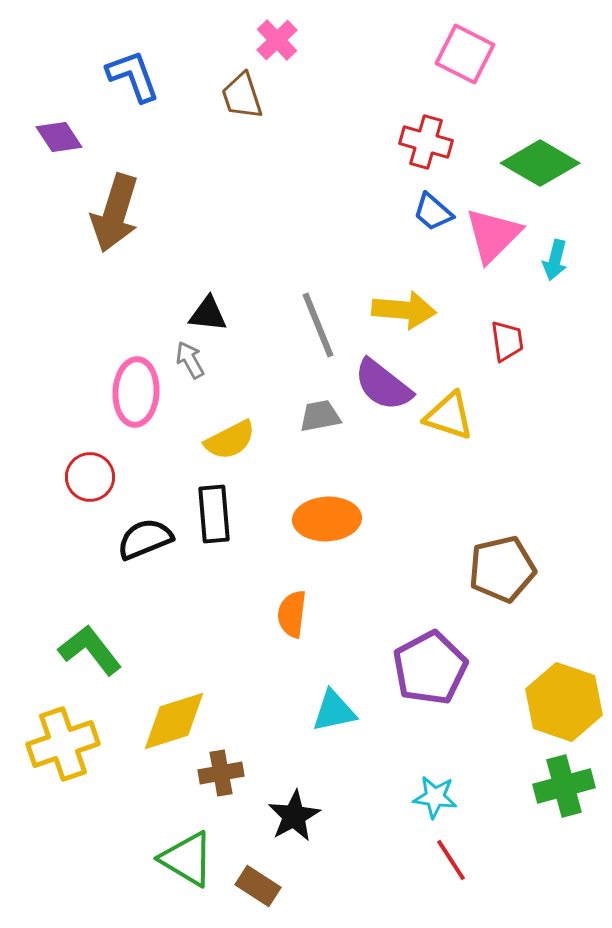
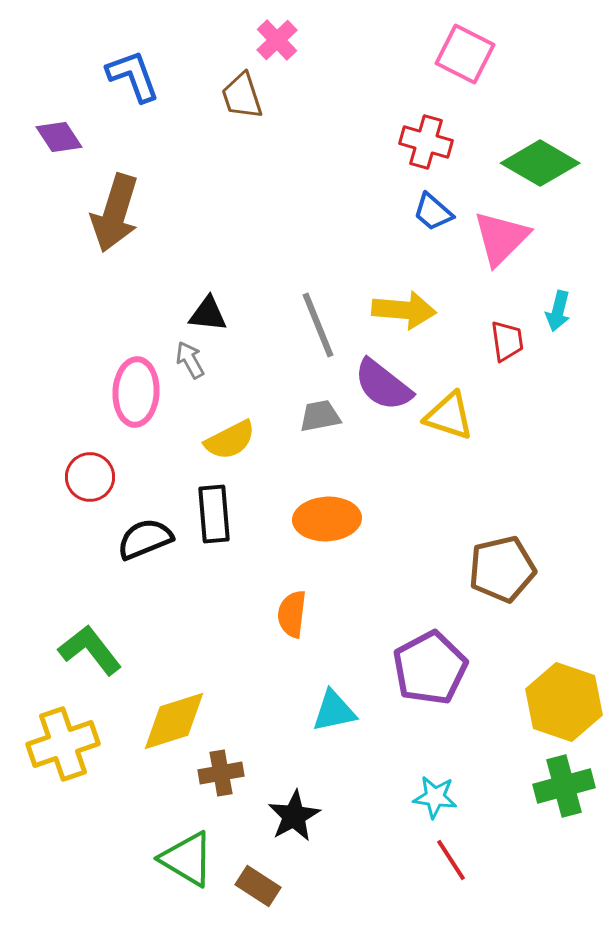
pink triangle: moved 8 px right, 3 px down
cyan arrow: moved 3 px right, 51 px down
